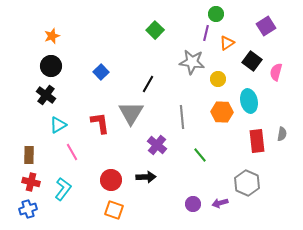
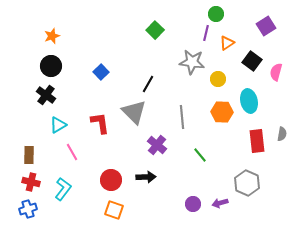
gray triangle: moved 3 px right, 1 px up; rotated 16 degrees counterclockwise
